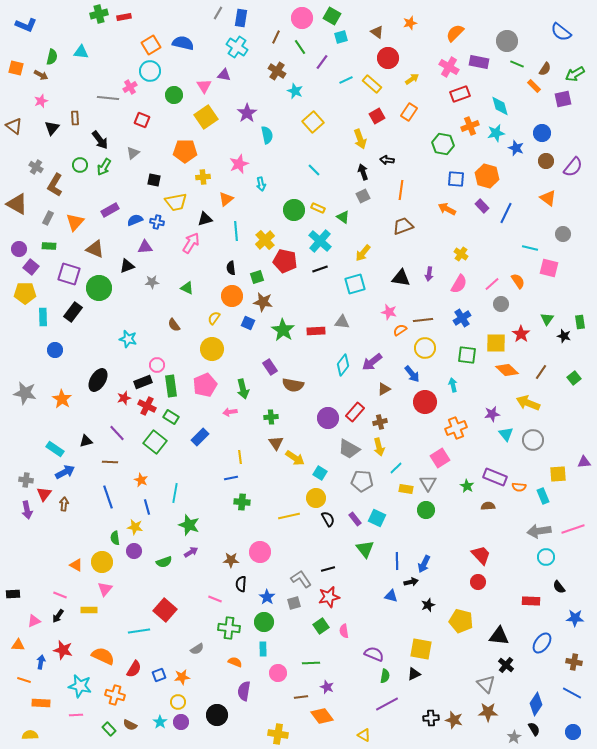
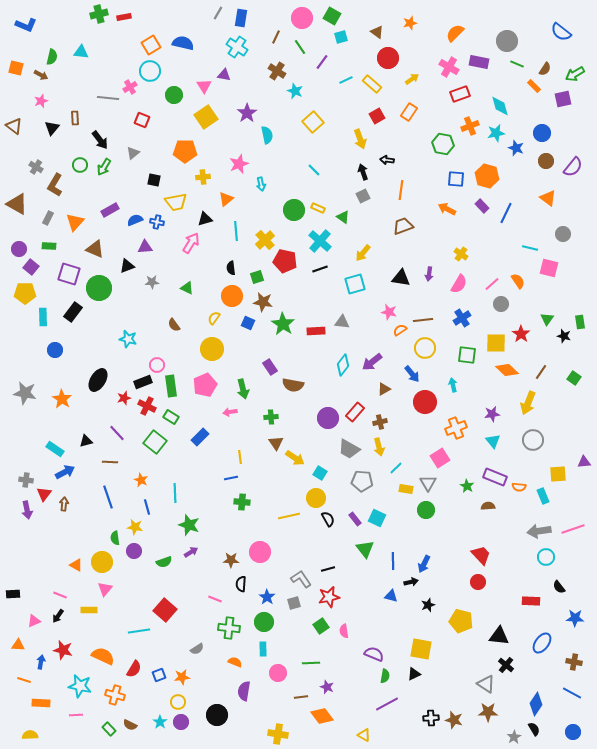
green star at (283, 330): moved 6 px up
green square at (574, 378): rotated 16 degrees counterclockwise
yellow arrow at (528, 403): rotated 90 degrees counterclockwise
cyan triangle at (506, 434): moved 13 px left, 7 px down
cyan line at (175, 493): rotated 12 degrees counterclockwise
blue line at (397, 561): moved 4 px left
gray triangle at (486, 684): rotated 12 degrees counterclockwise
